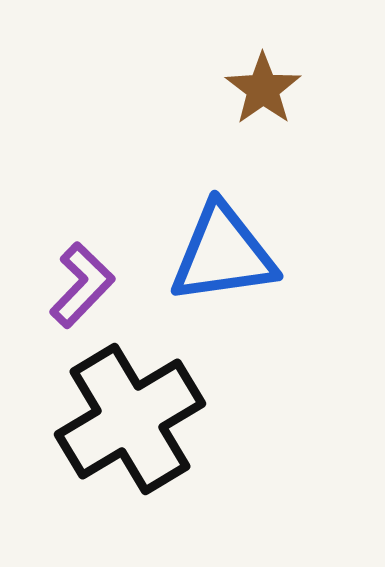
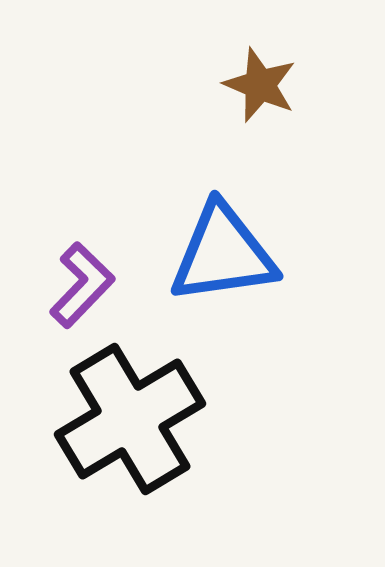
brown star: moved 3 px left, 4 px up; rotated 14 degrees counterclockwise
